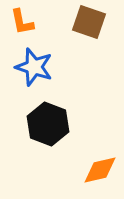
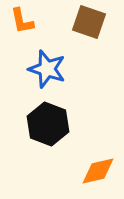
orange L-shape: moved 1 px up
blue star: moved 13 px right, 2 px down
orange diamond: moved 2 px left, 1 px down
